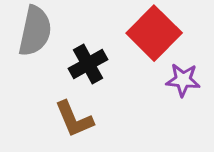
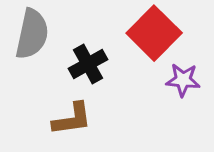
gray semicircle: moved 3 px left, 3 px down
brown L-shape: moved 2 px left; rotated 75 degrees counterclockwise
